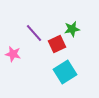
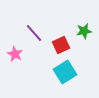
green star: moved 12 px right, 2 px down
red square: moved 4 px right, 1 px down
pink star: moved 2 px right; rotated 14 degrees clockwise
